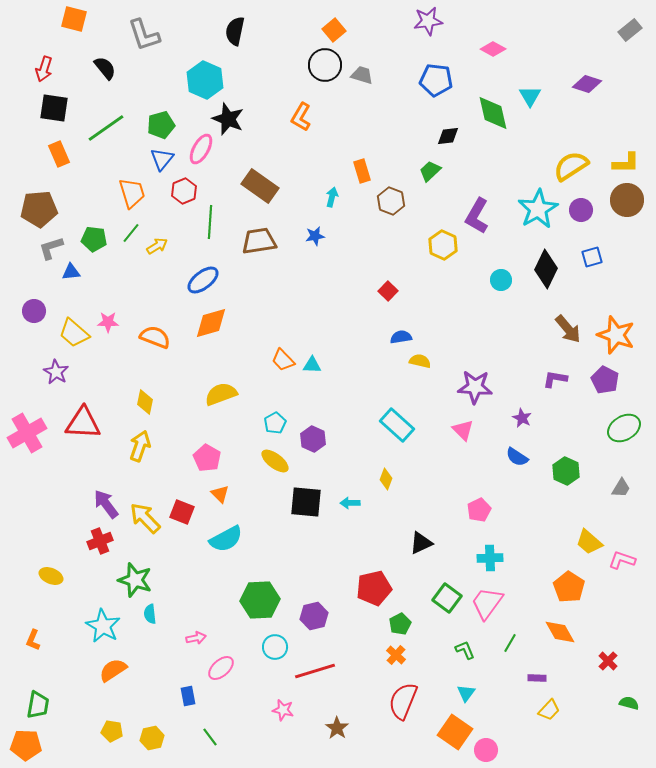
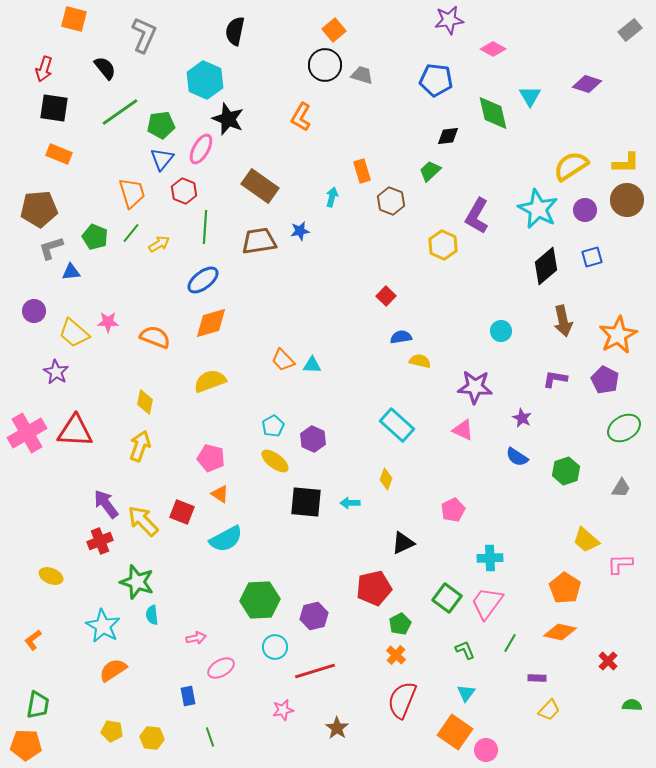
purple star at (428, 21): moved 21 px right, 1 px up
gray L-shape at (144, 35): rotated 138 degrees counterclockwise
green pentagon at (161, 125): rotated 8 degrees clockwise
green line at (106, 128): moved 14 px right, 16 px up
orange rectangle at (59, 154): rotated 45 degrees counterclockwise
red hexagon at (184, 191): rotated 15 degrees counterclockwise
cyan star at (538, 209): rotated 15 degrees counterclockwise
purple circle at (581, 210): moved 4 px right
green line at (210, 222): moved 5 px left, 5 px down
blue star at (315, 236): moved 15 px left, 5 px up
green pentagon at (94, 239): moved 1 px right, 2 px up; rotated 15 degrees clockwise
yellow arrow at (157, 246): moved 2 px right, 2 px up
black diamond at (546, 269): moved 3 px up; rotated 24 degrees clockwise
cyan circle at (501, 280): moved 51 px down
red square at (388, 291): moved 2 px left, 5 px down
brown arrow at (568, 329): moved 5 px left, 8 px up; rotated 28 degrees clockwise
orange star at (616, 335): moved 2 px right; rotated 24 degrees clockwise
yellow semicircle at (221, 394): moved 11 px left, 13 px up
red triangle at (83, 423): moved 8 px left, 8 px down
cyan pentagon at (275, 423): moved 2 px left, 3 px down
pink triangle at (463, 430): rotated 20 degrees counterclockwise
pink pentagon at (207, 458): moved 4 px right; rotated 16 degrees counterclockwise
green hexagon at (566, 471): rotated 16 degrees clockwise
orange triangle at (220, 494): rotated 12 degrees counterclockwise
pink pentagon at (479, 510): moved 26 px left
yellow arrow at (145, 518): moved 2 px left, 3 px down
yellow trapezoid at (589, 542): moved 3 px left, 2 px up
black triangle at (421, 543): moved 18 px left
pink L-shape at (622, 560): moved 2 px left, 4 px down; rotated 20 degrees counterclockwise
green star at (135, 580): moved 2 px right, 2 px down
orange pentagon at (569, 587): moved 4 px left, 1 px down
cyan semicircle at (150, 614): moved 2 px right, 1 px down
orange diamond at (560, 632): rotated 48 degrees counterclockwise
orange L-shape at (33, 640): rotated 30 degrees clockwise
pink ellipse at (221, 668): rotated 12 degrees clockwise
red semicircle at (403, 701): moved 1 px left, 1 px up
green semicircle at (629, 703): moved 3 px right, 2 px down; rotated 12 degrees counterclockwise
pink star at (283, 710): rotated 25 degrees counterclockwise
green line at (210, 737): rotated 18 degrees clockwise
yellow hexagon at (152, 738): rotated 20 degrees clockwise
